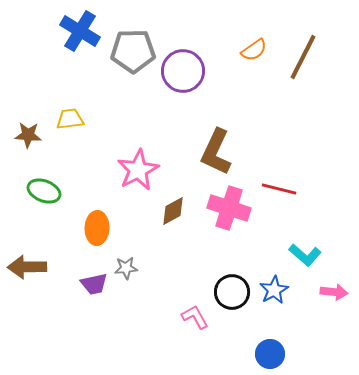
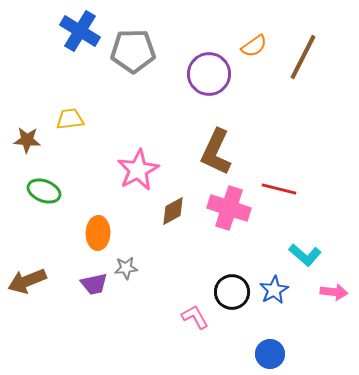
orange semicircle: moved 4 px up
purple circle: moved 26 px right, 3 px down
brown star: moved 1 px left, 5 px down
orange ellipse: moved 1 px right, 5 px down
brown arrow: moved 14 px down; rotated 21 degrees counterclockwise
